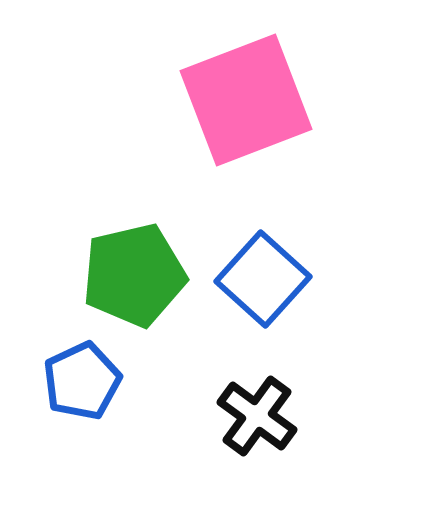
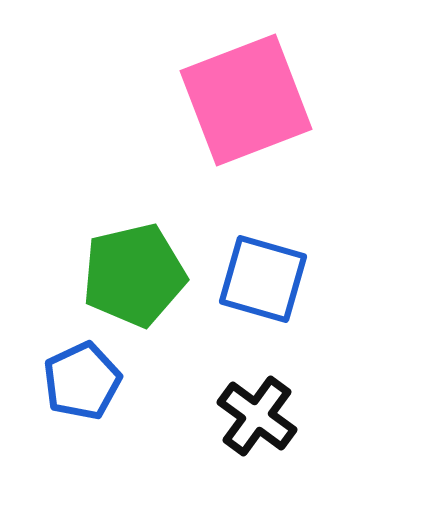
blue square: rotated 26 degrees counterclockwise
